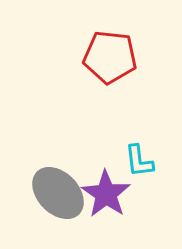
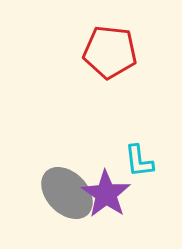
red pentagon: moved 5 px up
gray ellipse: moved 9 px right
